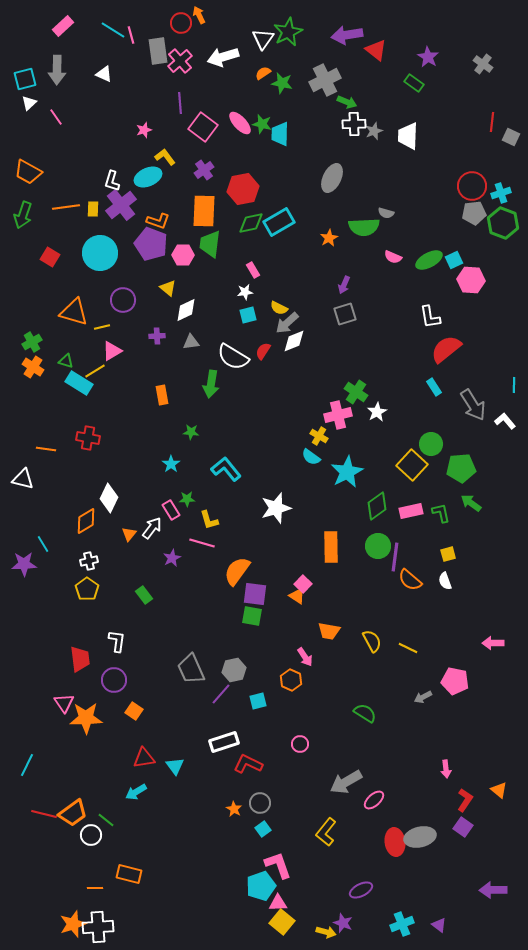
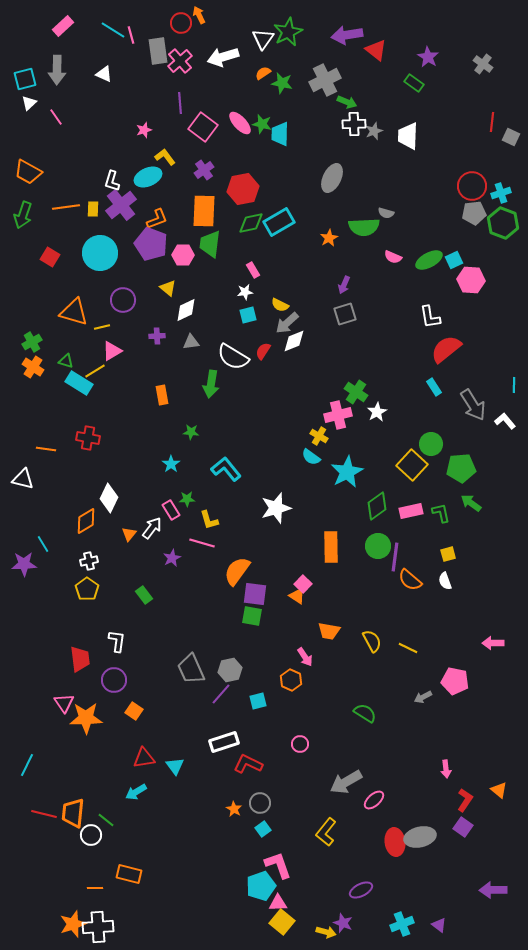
orange L-shape at (158, 221): moved 1 px left, 2 px up; rotated 40 degrees counterclockwise
yellow semicircle at (279, 308): moved 1 px right, 3 px up
gray hexagon at (234, 670): moved 4 px left
orange trapezoid at (73, 813): rotated 132 degrees clockwise
